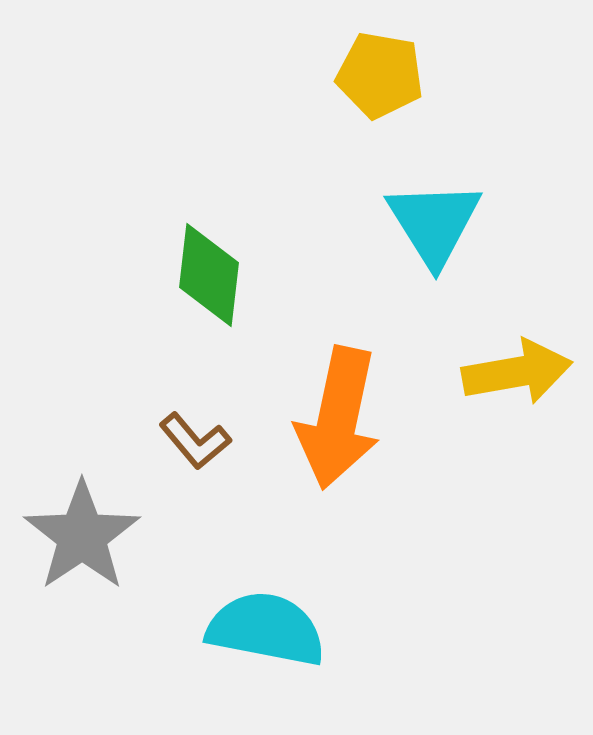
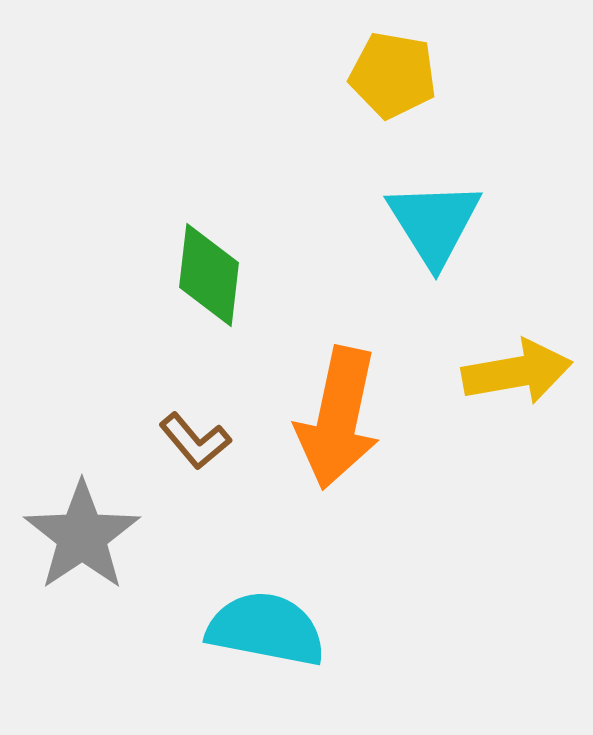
yellow pentagon: moved 13 px right
